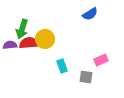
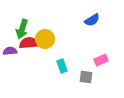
blue semicircle: moved 2 px right, 6 px down
purple semicircle: moved 6 px down
